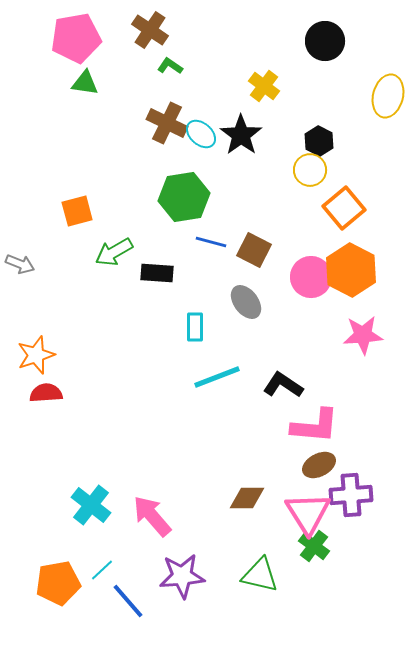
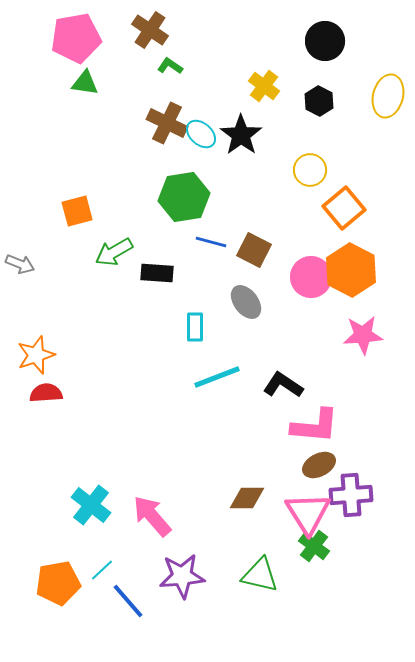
black hexagon at (319, 141): moved 40 px up
